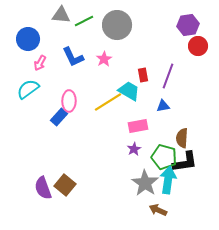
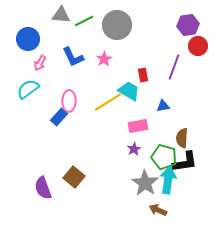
purple line: moved 6 px right, 9 px up
brown square: moved 9 px right, 8 px up
